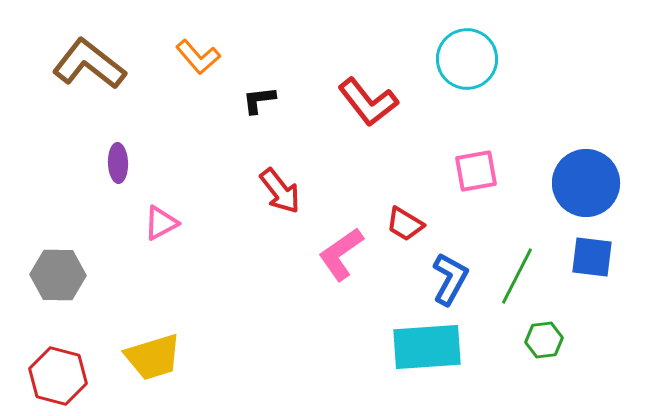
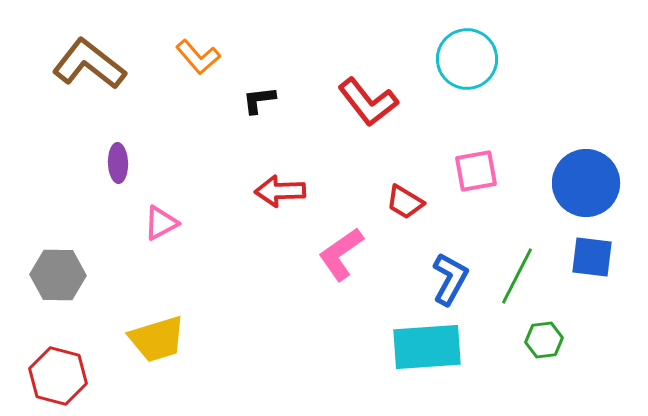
red arrow: rotated 126 degrees clockwise
red trapezoid: moved 22 px up
yellow trapezoid: moved 4 px right, 18 px up
